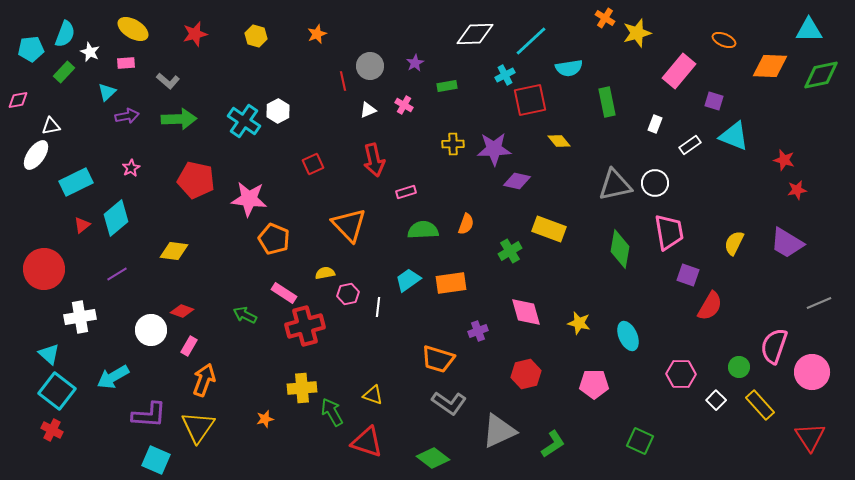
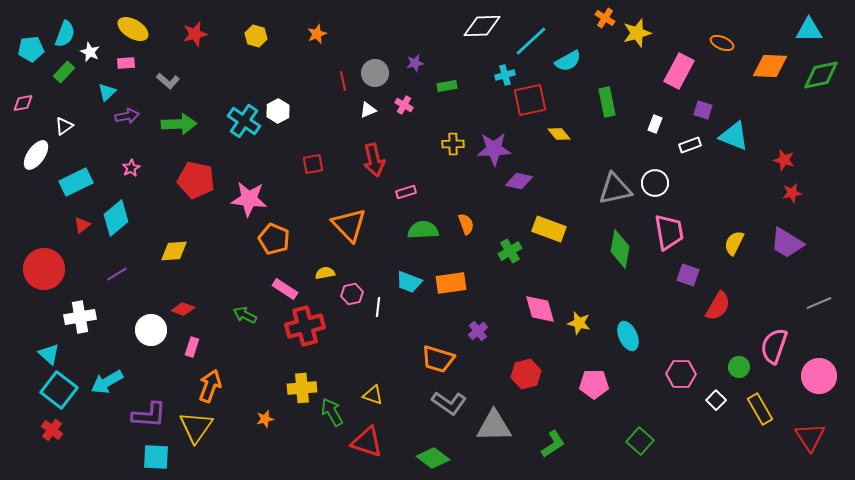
white diamond at (475, 34): moved 7 px right, 8 px up
orange ellipse at (724, 40): moved 2 px left, 3 px down
purple star at (415, 63): rotated 18 degrees clockwise
gray circle at (370, 66): moved 5 px right, 7 px down
cyan semicircle at (569, 68): moved 1 px left, 7 px up; rotated 20 degrees counterclockwise
pink rectangle at (679, 71): rotated 12 degrees counterclockwise
cyan cross at (505, 75): rotated 12 degrees clockwise
pink diamond at (18, 100): moved 5 px right, 3 px down
purple square at (714, 101): moved 11 px left, 9 px down
green arrow at (179, 119): moved 5 px down
white triangle at (51, 126): moved 13 px right; rotated 24 degrees counterclockwise
yellow diamond at (559, 141): moved 7 px up
white rectangle at (690, 145): rotated 15 degrees clockwise
red square at (313, 164): rotated 15 degrees clockwise
purple diamond at (517, 181): moved 2 px right
gray triangle at (615, 185): moved 4 px down
red star at (797, 190): moved 5 px left, 3 px down
orange semicircle at (466, 224): rotated 40 degrees counterclockwise
yellow diamond at (174, 251): rotated 12 degrees counterclockwise
cyan trapezoid at (408, 280): moved 1 px right, 2 px down; rotated 124 degrees counterclockwise
pink rectangle at (284, 293): moved 1 px right, 4 px up
pink hexagon at (348, 294): moved 4 px right
red semicircle at (710, 306): moved 8 px right
red diamond at (182, 311): moved 1 px right, 2 px up
pink diamond at (526, 312): moved 14 px right, 3 px up
purple cross at (478, 331): rotated 18 degrees counterclockwise
pink rectangle at (189, 346): moved 3 px right, 1 px down; rotated 12 degrees counterclockwise
pink circle at (812, 372): moved 7 px right, 4 px down
cyan arrow at (113, 377): moved 6 px left, 5 px down
orange arrow at (204, 380): moved 6 px right, 6 px down
cyan square at (57, 391): moved 2 px right, 1 px up
yellow rectangle at (760, 405): moved 4 px down; rotated 12 degrees clockwise
yellow triangle at (198, 427): moved 2 px left
red cross at (52, 430): rotated 10 degrees clockwise
gray triangle at (499, 431): moved 5 px left, 5 px up; rotated 24 degrees clockwise
green square at (640, 441): rotated 16 degrees clockwise
cyan square at (156, 460): moved 3 px up; rotated 20 degrees counterclockwise
